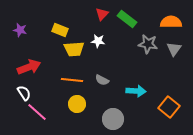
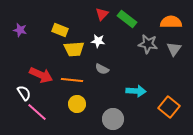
red arrow: moved 12 px right, 8 px down; rotated 45 degrees clockwise
gray semicircle: moved 11 px up
